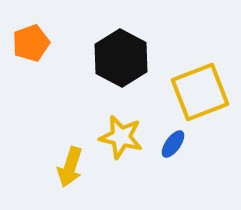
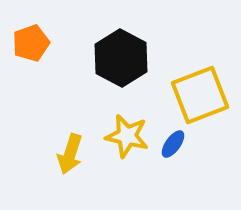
yellow square: moved 3 px down
yellow star: moved 6 px right, 1 px up
yellow arrow: moved 13 px up
